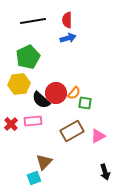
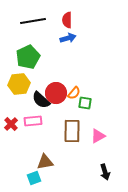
brown rectangle: rotated 60 degrees counterclockwise
brown triangle: moved 1 px right; rotated 36 degrees clockwise
